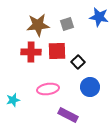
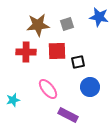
red cross: moved 5 px left
black square: rotated 32 degrees clockwise
pink ellipse: rotated 60 degrees clockwise
